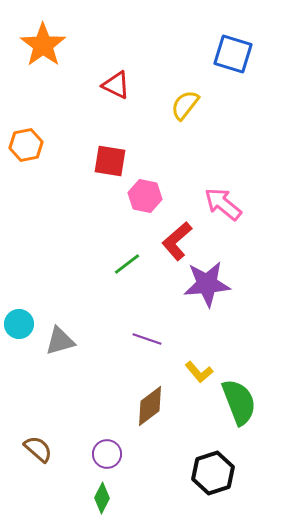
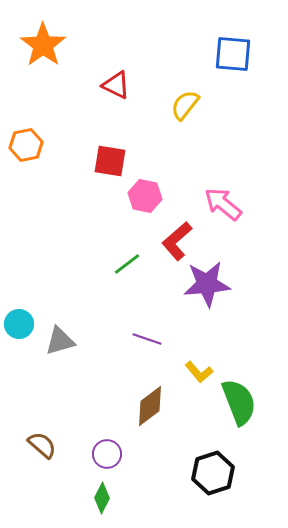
blue square: rotated 12 degrees counterclockwise
brown semicircle: moved 4 px right, 4 px up
